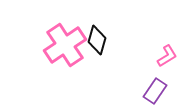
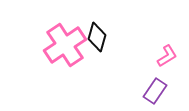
black diamond: moved 3 px up
